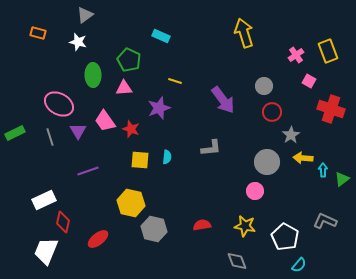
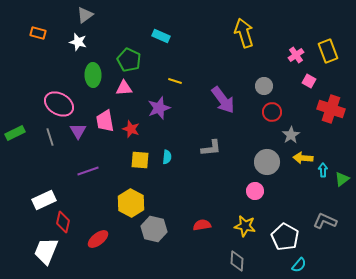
pink trapezoid at (105, 121): rotated 25 degrees clockwise
yellow hexagon at (131, 203): rotated 16 degrees clockwise
gray diamond at (237, 261): rotated 25 degrees clockwise
